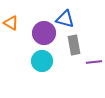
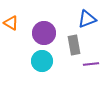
blue triangle: moved 22 px right; rotated 36 degrees counterclockwise
purple line: moved 3 px left, 2 px down
